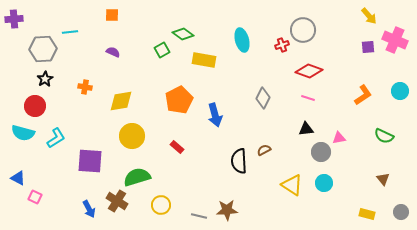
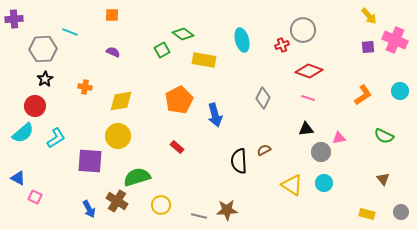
cyan line at (70, 32): rotated 28 degrees clockwise
cyan semicircle at (23, 133): rotated 55 degrees counterclockwise
yellow circle at (132, 136): moved 14 px left
